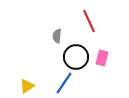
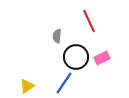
pink rectangle: rotated 49 degrees clockwise
